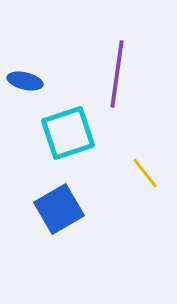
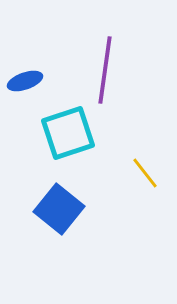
purple line: moved 12 px left, 4 px up
blue ellipse: rotated 32 degrees counterclockwise
blue square: rotated 21 degrees counterclockwise
